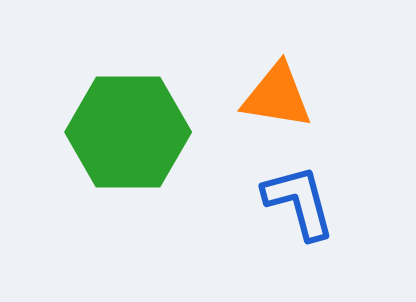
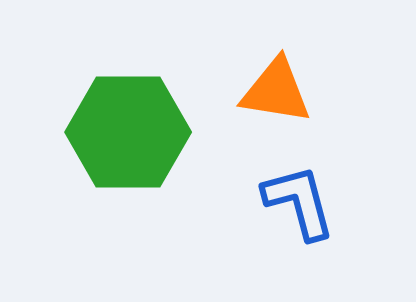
orange triangle: moved 1 px left, 5 px up
